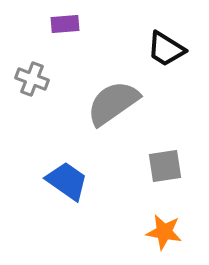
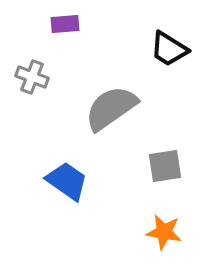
black trapezoid: moved 3 px right
gray cross: moved 2 px up
gray semicircle: moved 2 px left, 5 px down
